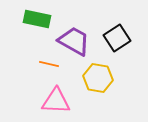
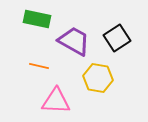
orange line: moved 10 px left, 2 px down
